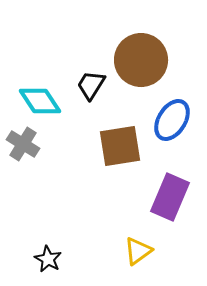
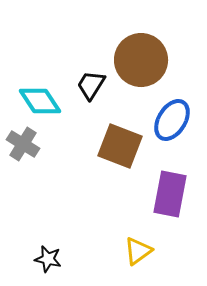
brown square: rotated 30 degrees clockwise
purple rectangle: moved 3 px up; rotated 12 degrees counterclockwise
black star: rotated 16 degrees counterclockwise
